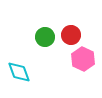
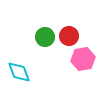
red circle: moved 2 px left, 1 px down
pink hexagon: rotated 25 degrees clockwise
